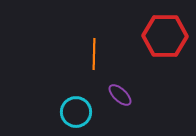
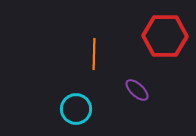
purple ellipse: moved 17 px right, 5 px up
cyan circle: moved 3 px up
